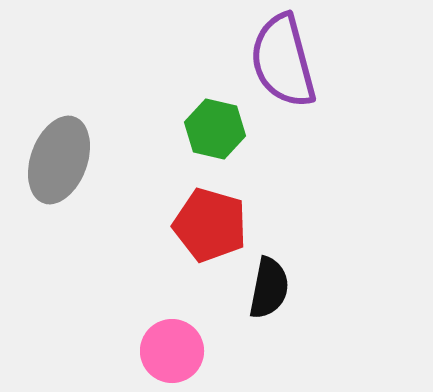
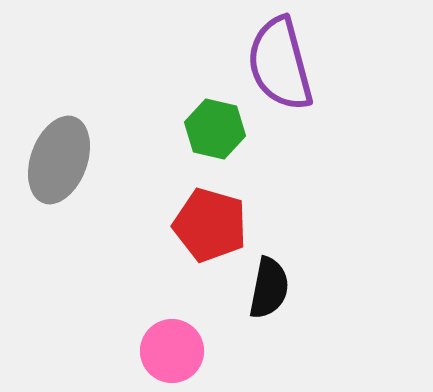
purple semicircle: moved 3 px left, 3 px down
